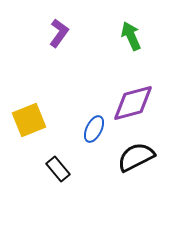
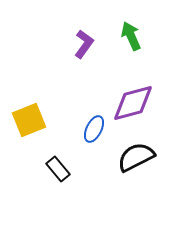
purple L-shape: moved 25 px right, 11 px down
